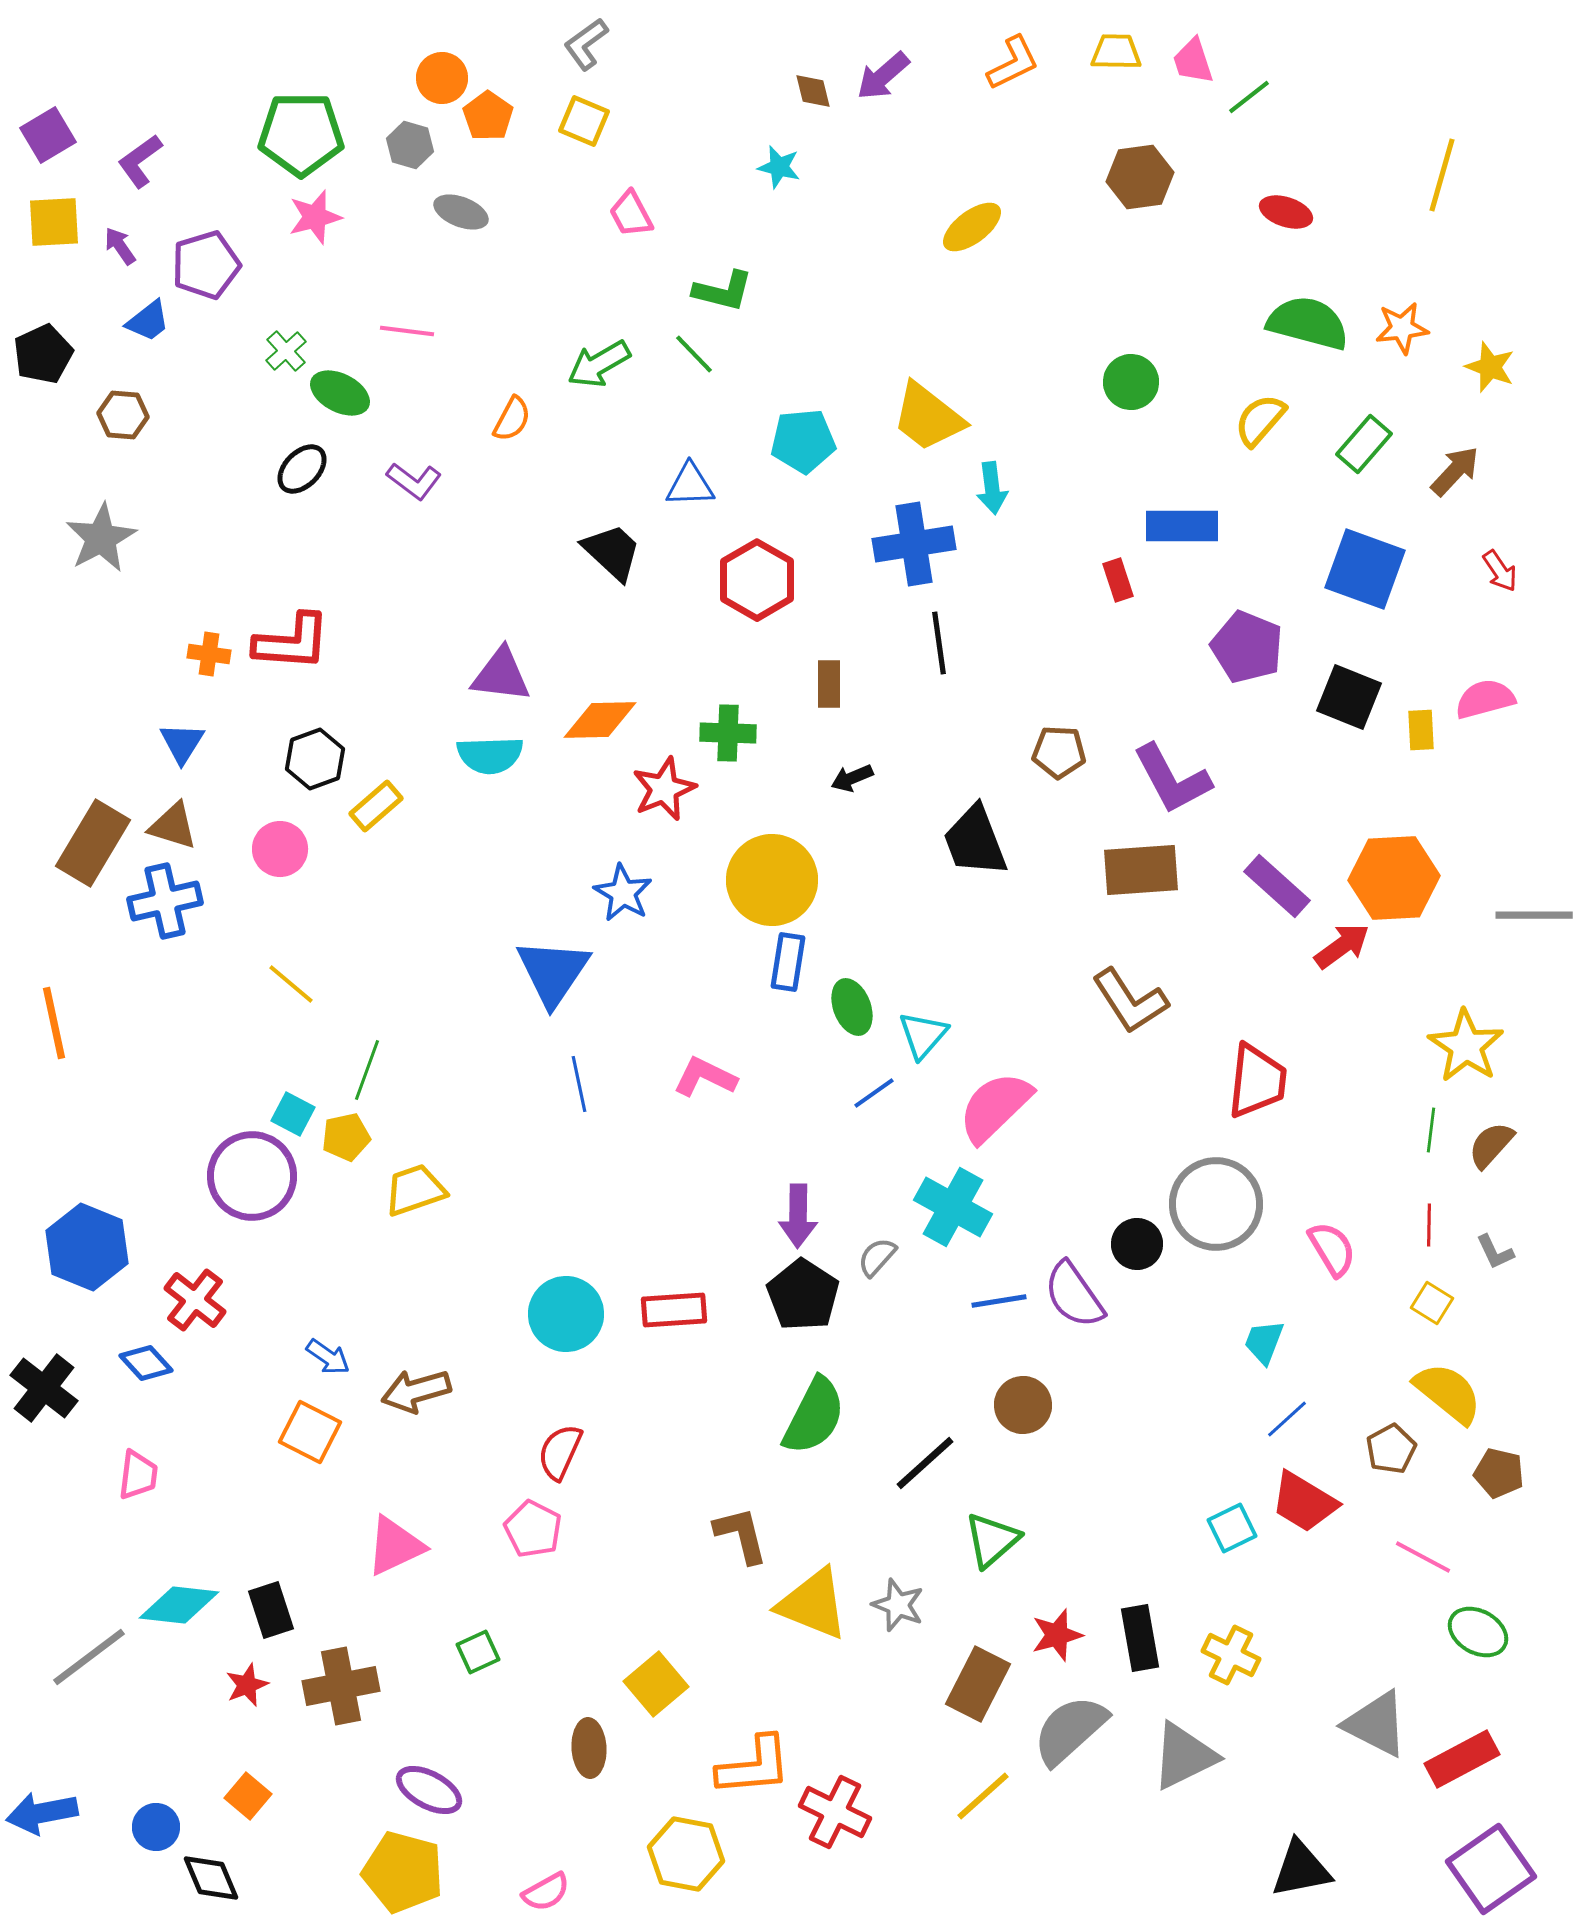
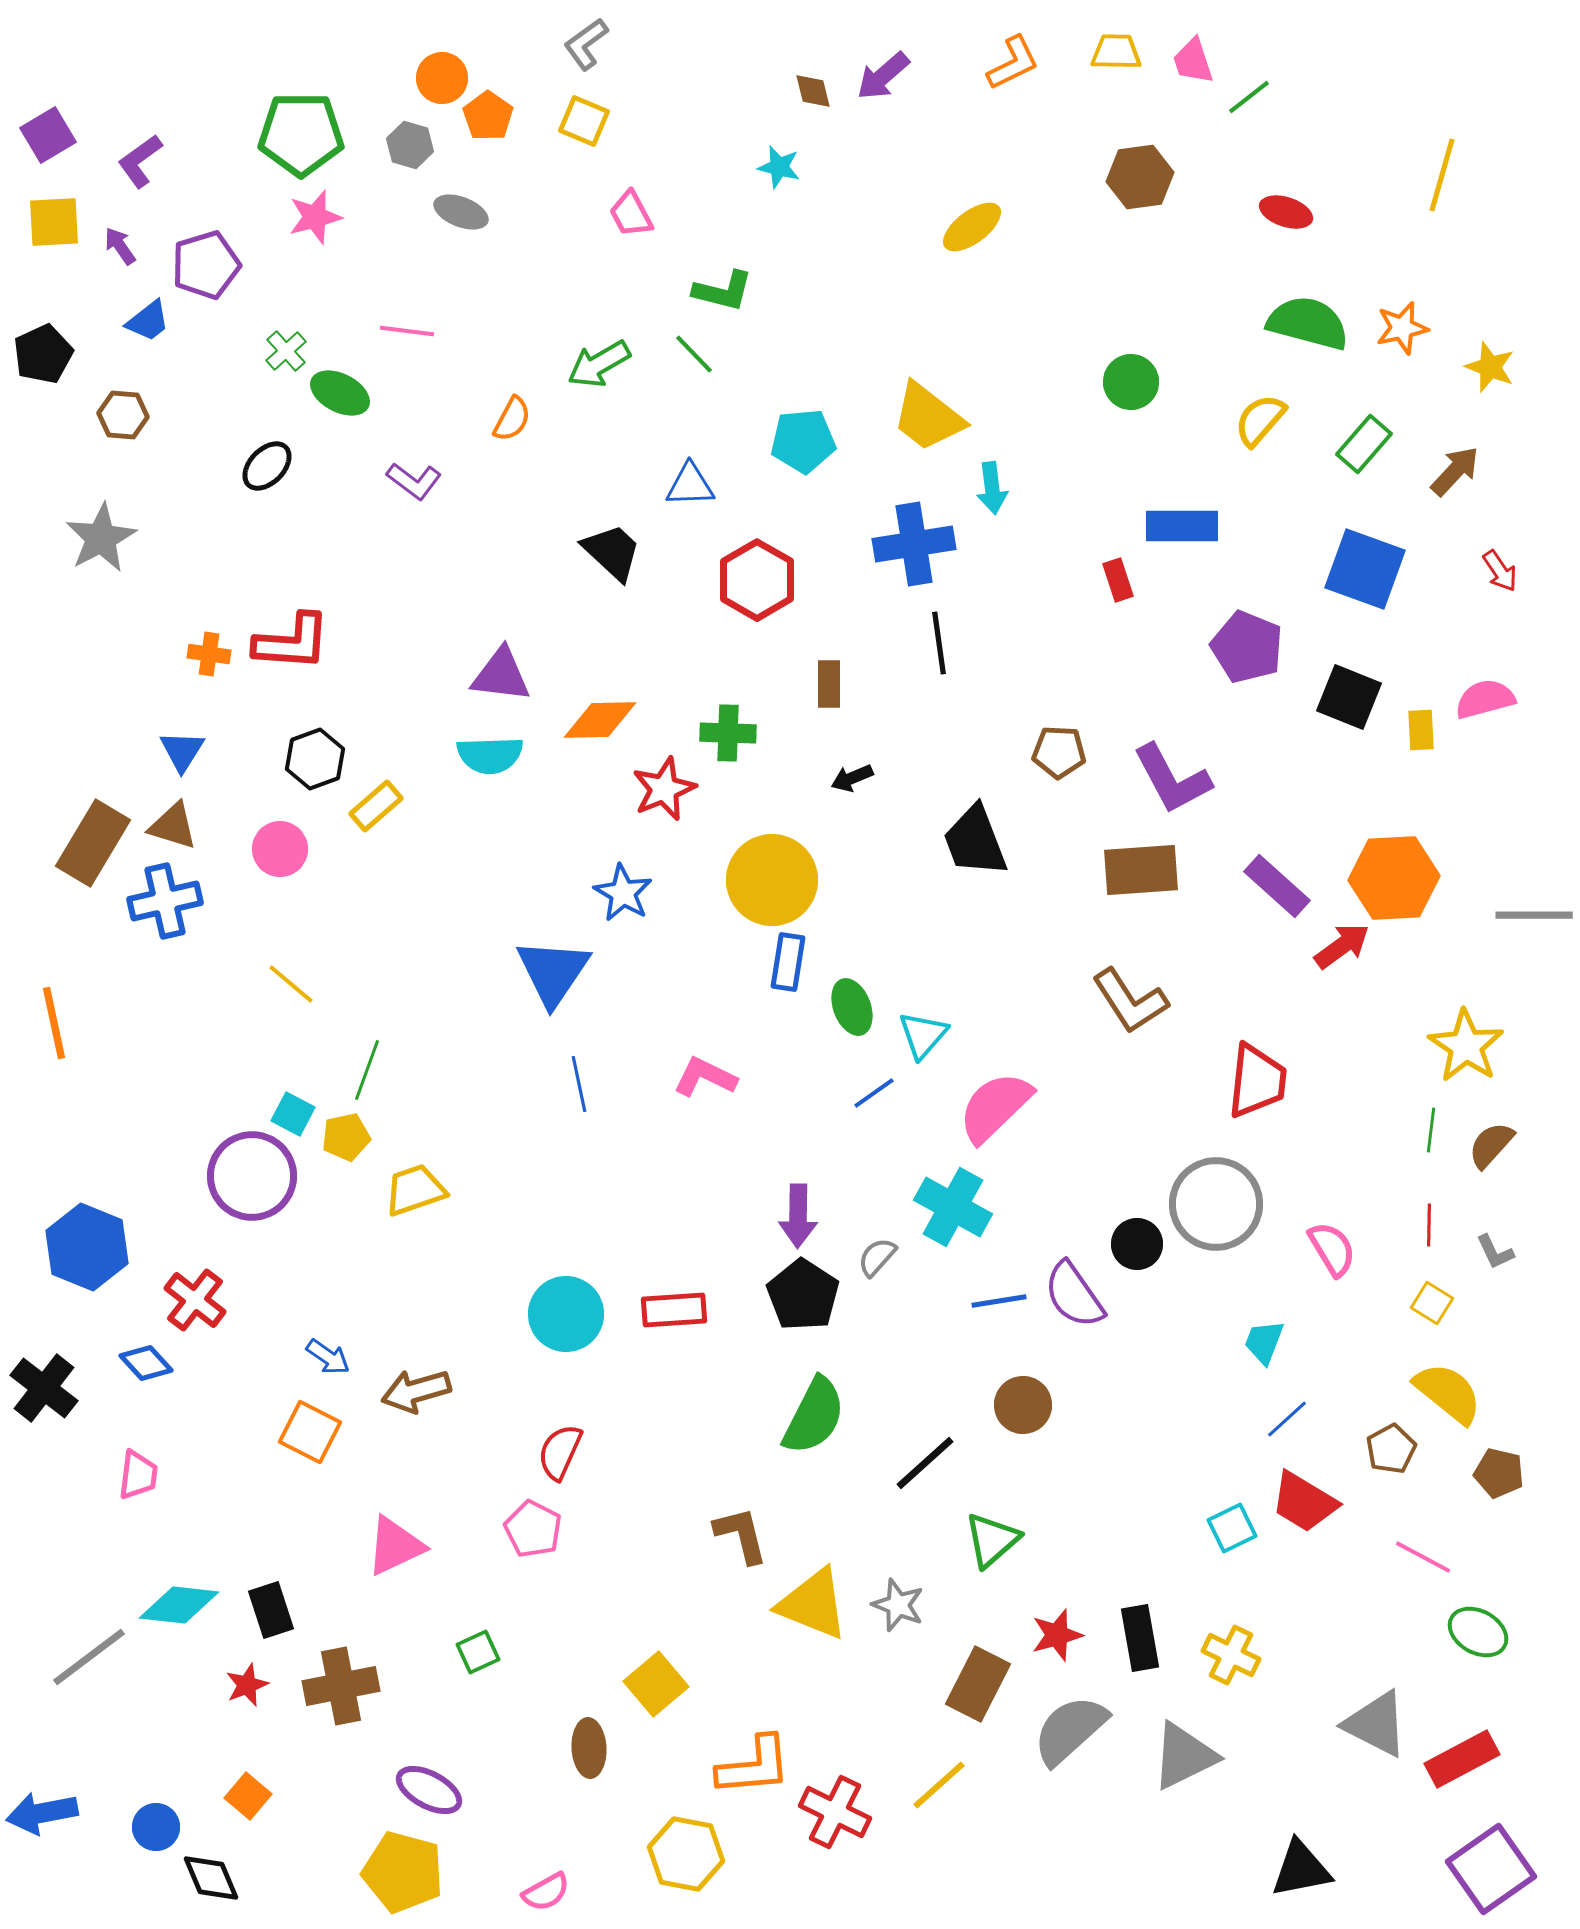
orange star at (1402, 328): rotated 6 degrees counterclockwise
black ellipse at (302, 469): moved 35 px left, 3 px up
blue triangle at (182, 743): moved 8 px down
yellow line at (983, 1796): moved 44 px left, 11 px up
